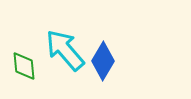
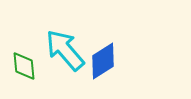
blue diamond: rotated 27 degrees clockwise
